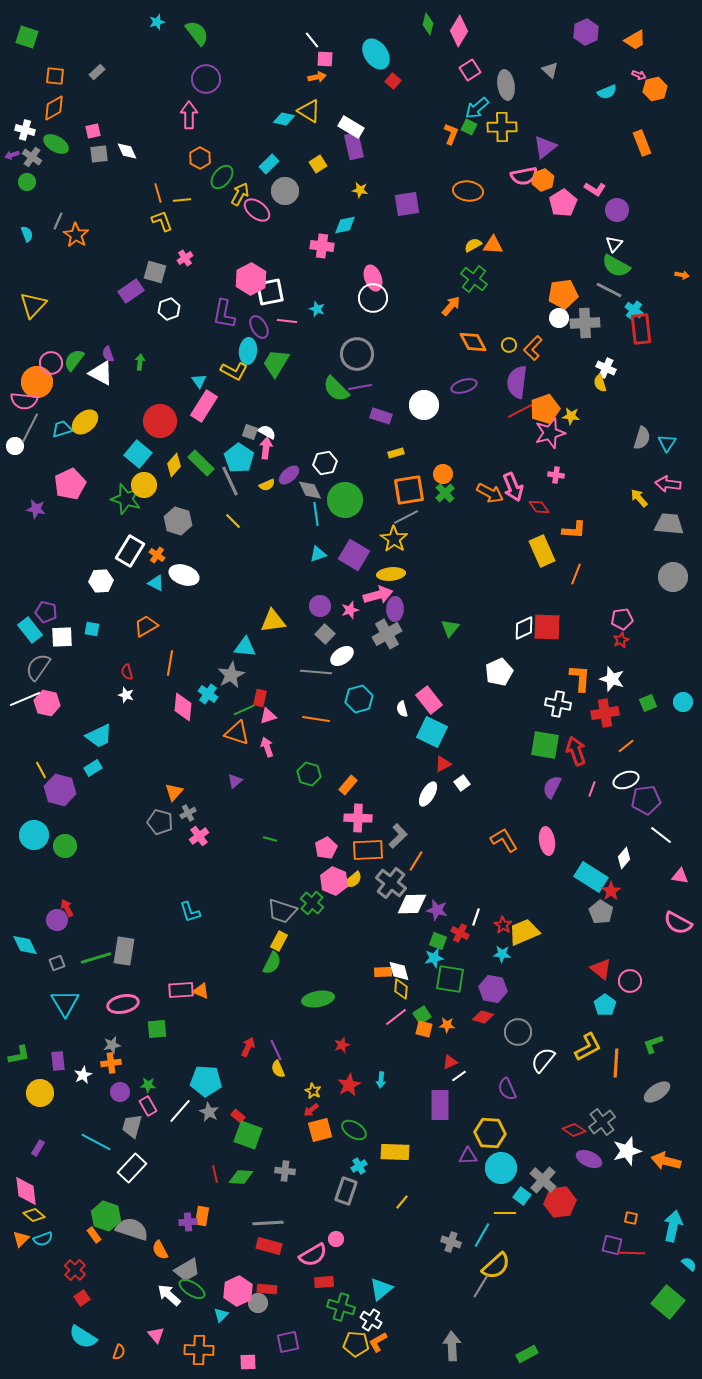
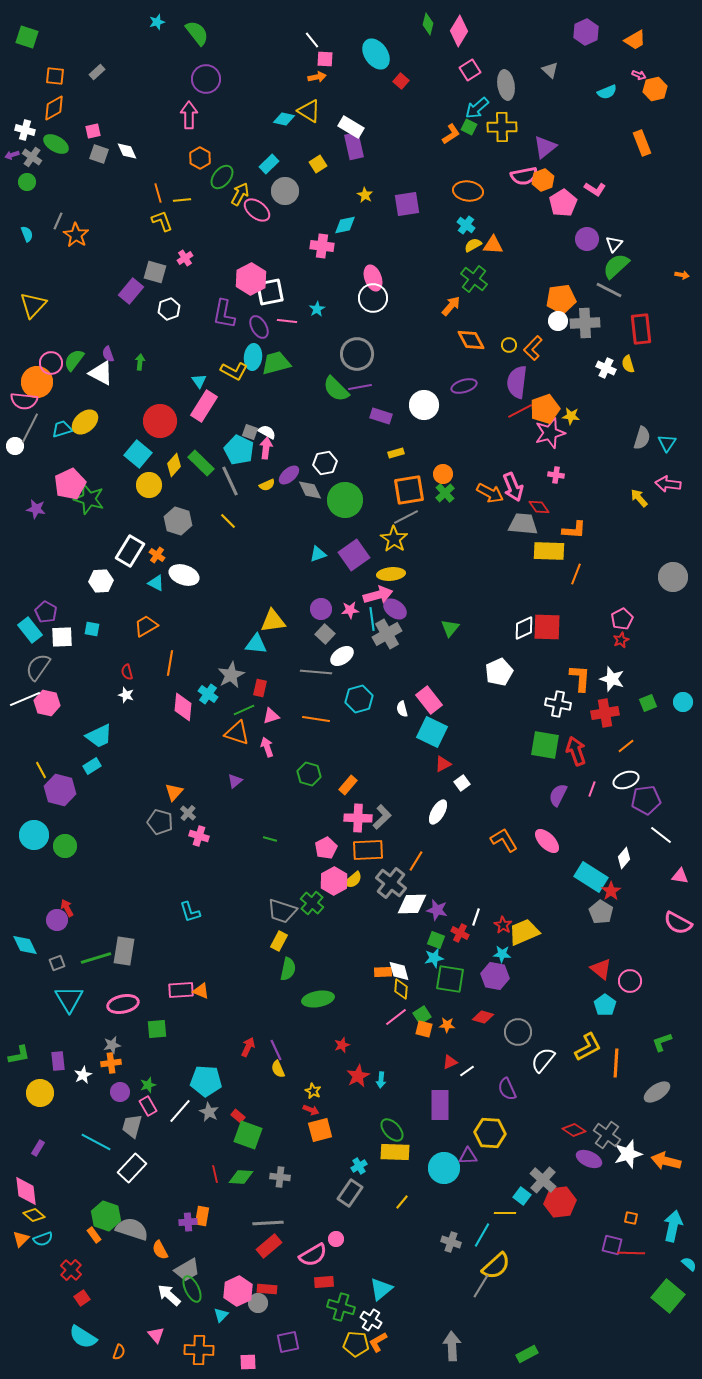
red square at (393, 81): moved 8 px right
orange L-shape at (451, 134): rotated 35 degrees clockwise
gray square at (99, 154): rotated 24 degrees clockwise
yellow star at (360, 190): moved 5 px right, 5 px down; rotated 21 degrees clockwise
purple circle at (617, 210): moved 30 px left, 29 px down
green semicircle at (616, 266): rotated 108 degrees clockwise
purple rectangle at (131, 291): rotated 15 degrees counterclockwise
orange pentagon at (563, 294): moved 2 px left, 5 px down
cyan star at (317, 309): rotated 21 degrees clockwise
cyan cross at (634, 310): moved 168 px left, 85 px up
white circle at (559, 318): moved 1 px left, 3 px down
orange diamond at (473, 342): moved 2 px left, 2 px up
cyan ellipse at (248, 351): moved 5 px right, 6 px down
green trapezoid at (276, 363): rotated 44 degrees clockwise
yellow semicircle at (600, 383): moved 28 px right, 19 px up
cyan pentagon at (239, 458): moved 8 px up; rotated 8 degrees counterclockwise
yellow circle at (144, 485): moved 5 px right
green star at (126, 499): moved 37 px left
cyan line at (316, 514): moved 56 px right, 105 px down
yellow line at (233, 521): moved 5 px left
gray trapezoid at (669, 524): moved 146 px left
yellow rectangle at (542, 551): moved 7 px right; rotated 64 degrees counterclockwise
purple square at (354, 555): rotated 24 degrees clockwise
purple circle at (320, 606): moved 1 px right, 3 px down
purple ellipse at (395, 609): rotated 55 degrees counterclockwise
pink star at (350, 610): rotated 12 degrees clockwise
purple pentagon at (46, 612): rotated 15 degrees clockwise
pink pentagon at (622, 619): rotated 20 degrees counterclockwise
cyan triangle at (245, 647): moved 11 px right, 3 px up
red rectangle at (260, 698): moved 10 px up
pink triangle at (268, 716): moved 3 px right
cyan rectangle at (93, 768): moved 1 px left, 2 px up
purple semicircle at (552, 787): moved 6 px right, 8 px down
white ellipse at (428, 794): moved 10 px right, 18 px down
gray cross at (188, 813): rotated 21 degrees counterclockwise
pink cross at (199, 836): rotated 36 degrees counterclockwise
gray L-shape at (398, 836): moved 16 px left, 19 px up
pink ellipse at (547, 841): rotated 36 degrees counterclockwise
pink hexagon at (334, 881): rotated 8 degrees clockwise
green square at (438, 941): moved 2 px left, 1 px up
green semicircle at (272, 963): moved 16 px right, 6 px down; rotated 15 degrees counterclockwise
purple hexagon at (493, 989): moved 2 px right, 13 px up
cyan triangle at (65, 1003): moved 4 px right, 4 px up
green L-shape at (653, 1044): moved 9 px right, 2 px up
white line at (459, 1076): moved 8 px right, 5 px up
green star at (148, 1085): rotated 21 degrees counterclockwise
red star at (349, 1085): moved 9 px right, 9 px up
red arrow at (311, 1110): rotated 119 degrees counterclockwise
gray cross at (602, 1122): moved 5 px right, 13 px down; rotated 16 degrees counterclockwise
green ellipse at (354, 1130): moved 38 px right; rotated 15 degrees clockwise
white star at (627, 1151): moved 1 px right, 3 px down
cyan circle at (501, 1168): moved 57 px left
gray cross at (285, 1171): moved 5 px left, 6 px down
gray rectangle at (346, 1191): moved 4 px right, 2 px down; rotated 16 degrees clockwise
red rectangle at (269, 1246): rotated 55 degrees counterclockwise
red cross at (75, 1270): moved 4 px left
green ellipse at (192, 1289): rotated 32 degrees clockwise
green square at (668, 1302): moved 6 px up
